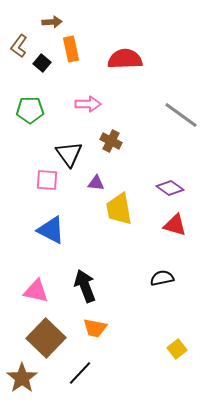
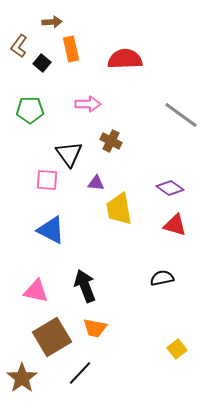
brown square: moved 6 px right, 1 px up; rotated 15 degrees clockwise
